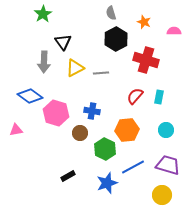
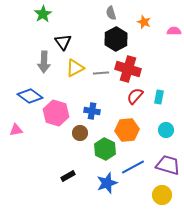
red cross: moved 18 px left, 9 px down
